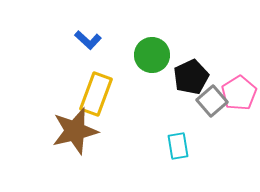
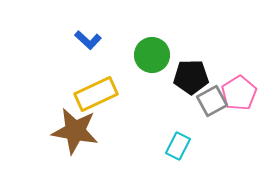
black pentagon: rotated 24 degrees clockwise
yellow rectangle: rotated 45 degrees clockwise
gray square: rotated 12 degrees clockwise
brown star: rotated 24 degrees clockwise
cyan rectangle: rotated 36 degrees clockwise
